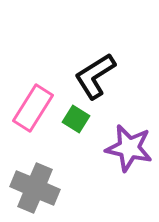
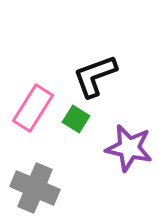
black L-shape: rotated 12 degrees clockwise
